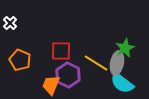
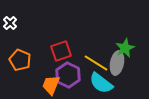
red square: rotated 20 degrees counterclockwise
cyan semicircle: moved 21 px left
